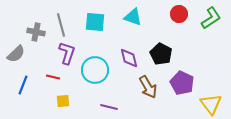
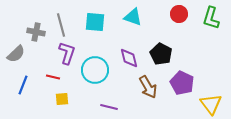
green L-shape: rotated 140 degrees clockwise
yellow square: moved 1 px left, 2 px up
